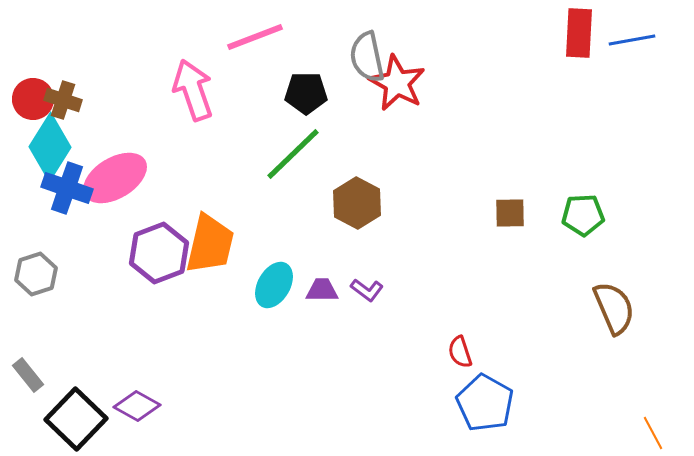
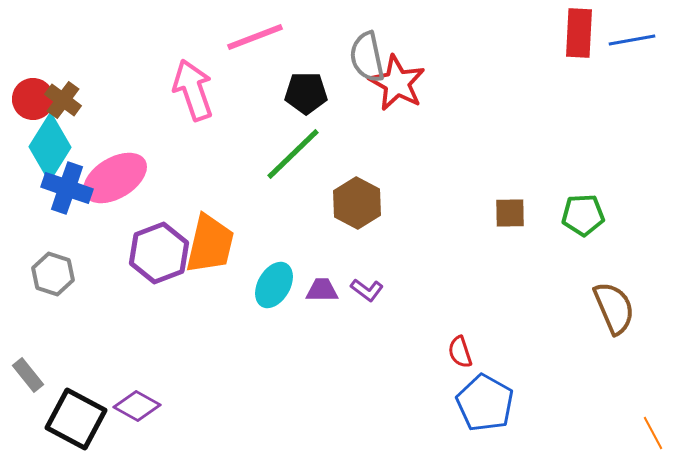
brown cross: rotated 18 degrees clockwise
gray hexagon: moved 17 px right; rotated 24 degrees counterclockwise
black square: rotated 16 degrees counterclockwise
